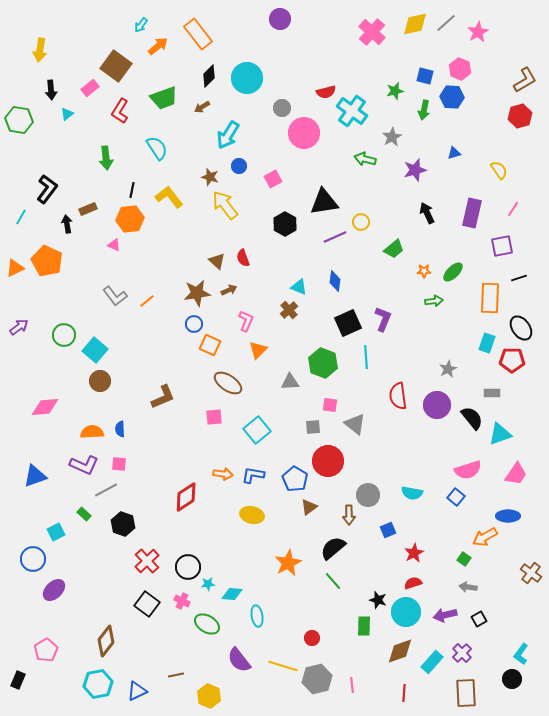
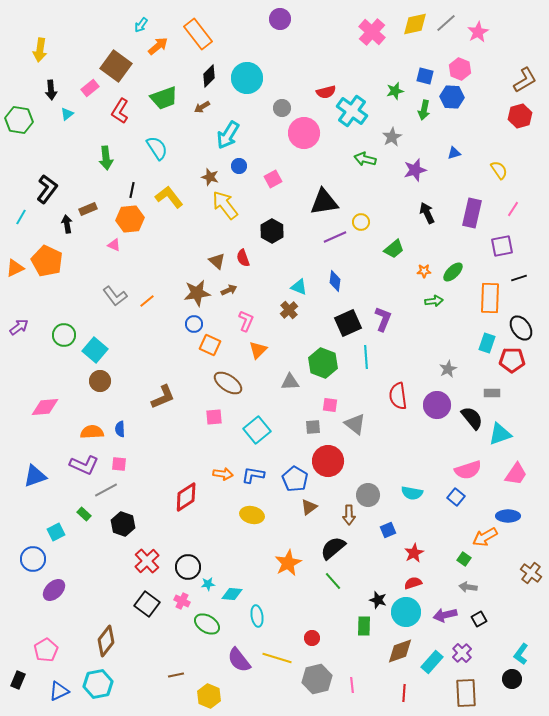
black hexagon at (285, 224): moved 13 px left, 7 px down
yellow line at (283, 666): moved 6 px left, 8 px up
blue triangle at (137, 691): moved 78 px left
